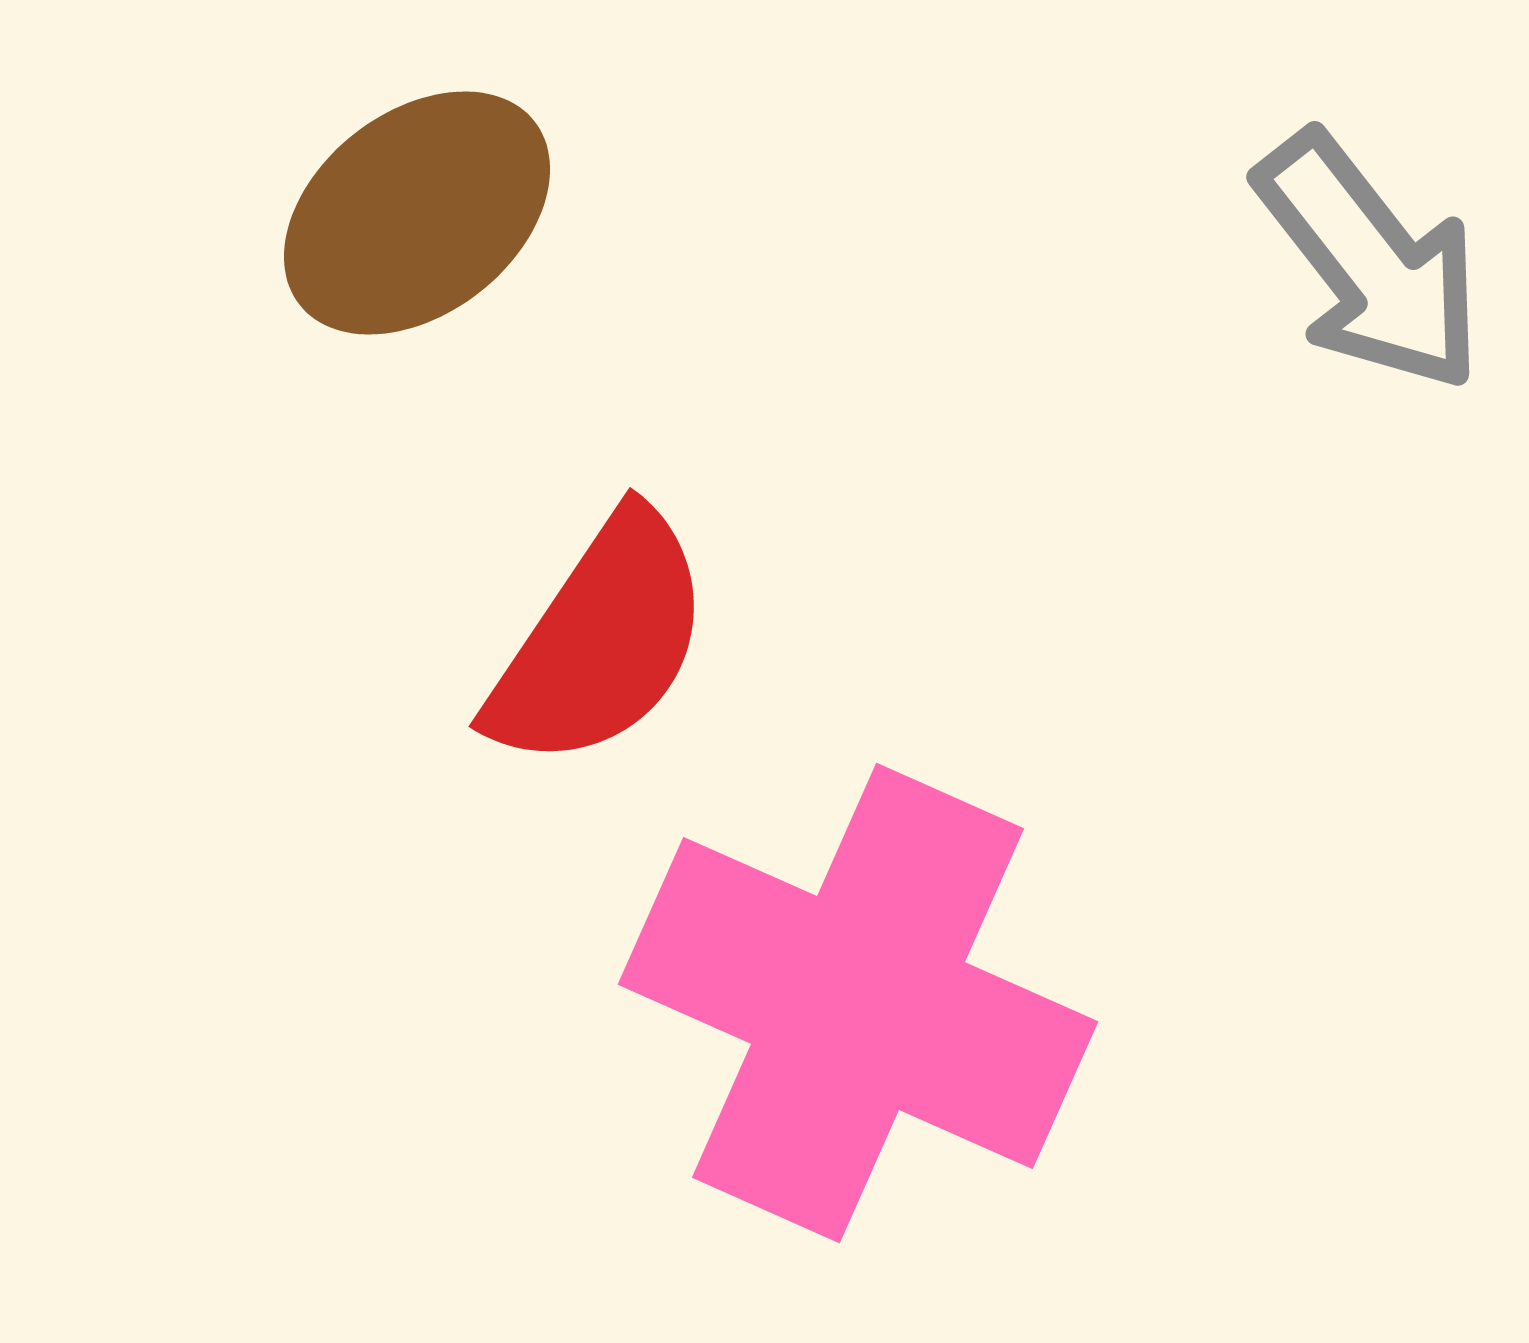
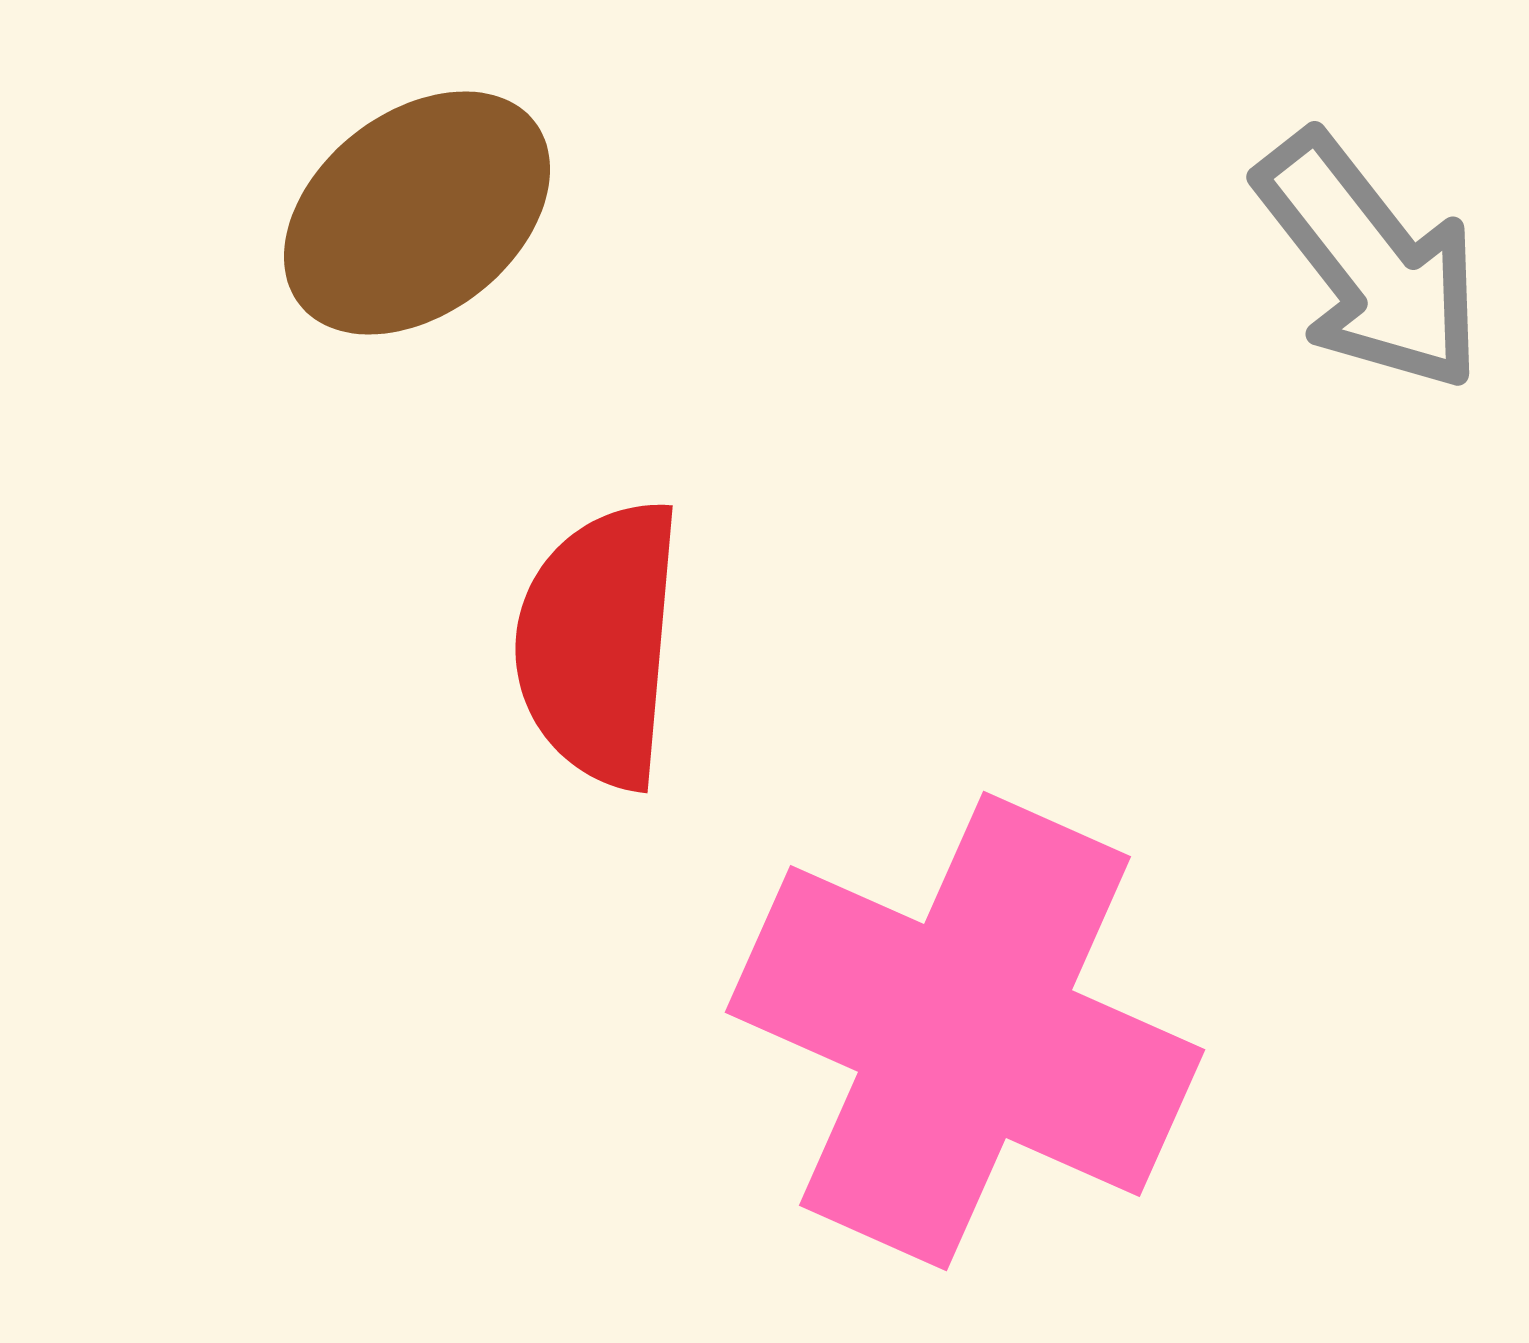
red semicircle: moved 1 px left, 3 px down; rotated 151 degrees clockwise
pink cross: moved 107 px right, 28 px down
